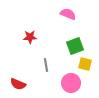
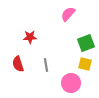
pink semicircle: rotated 70 degrees counterclockwise
green square: moved 11 px right, 3 px up
red semicircle: moved 20 px up; rotated 49 degrees clockwise
